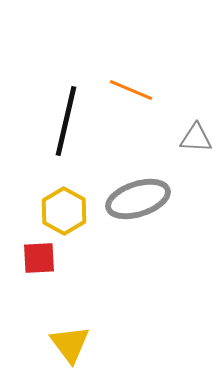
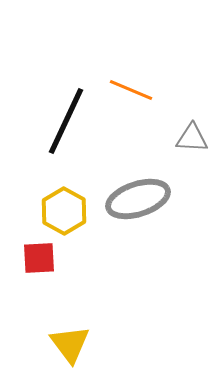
black line: rotated 12 degrees clockwise
gray triangle: moved 4 px left
